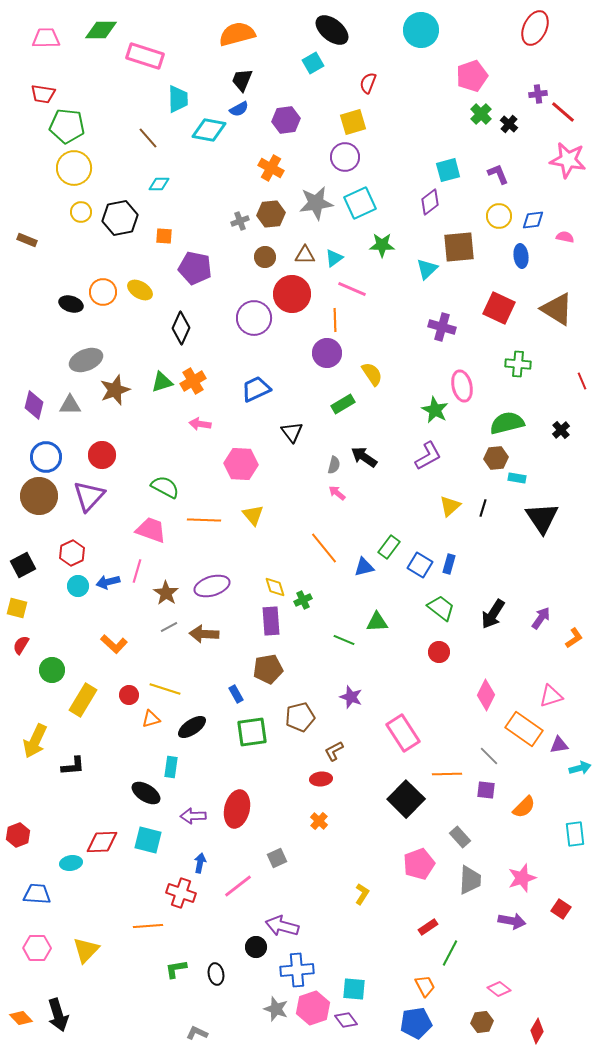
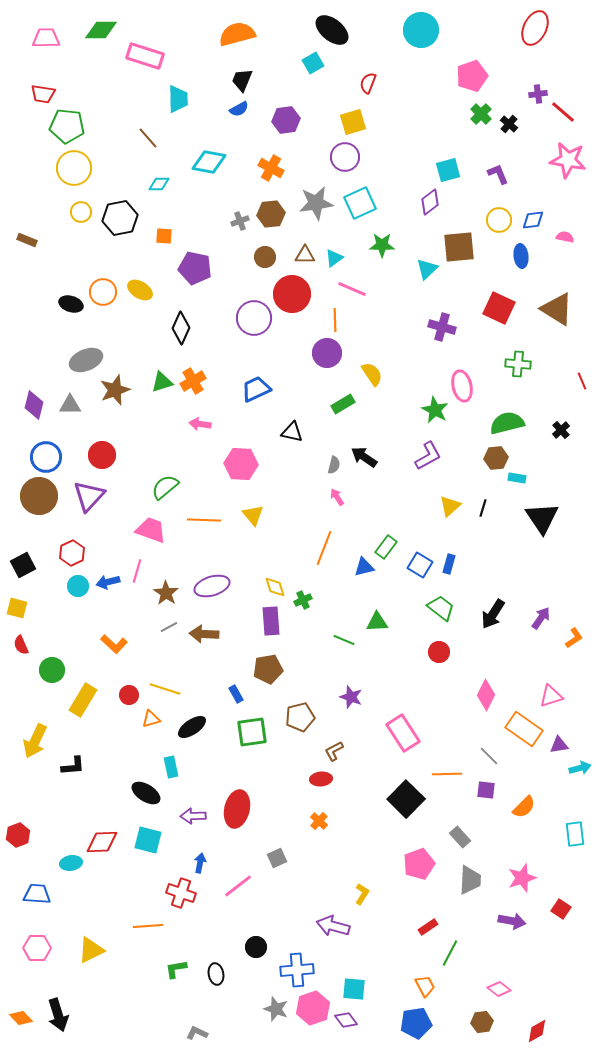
cyan diamond at (209, 130): moved 32 px down
yellow circle at (499, 216): moved 4 px down
black triangle at (292, 432): rotated 40 degrees counterclockwise
green semicircle at (165, 487): rotated 68 degrees counterclockwise
pink arrow at (337, 493): moved 4 px down; rotated 18 degrees clockwise
green rectangle at (389, 547): moved 3 px left
orange line at (324, 548): rotated 60 degrees clockwise
red semicircle at (21, 645): rotated 54 degrees counterclockwise
cyan rectangle at (171, 767): rotated 20 degrees counterclockwise
purple arrow at (282, 926): moved 51 px right
yellow triangle at (86, 950): moved 5 px right; rotated 20 degrees clockwise
red diamond at (537, 1031): rotated 30 degrees clockwise
